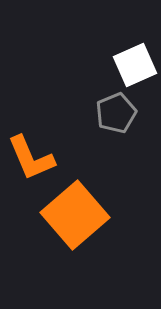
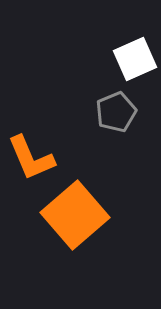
white square: moved 6 px up
gray pentagon: moved 1 px up
